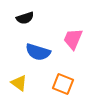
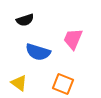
black semicircle: moved 2 px down
